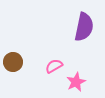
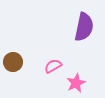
pink semicircle: moved 1 px left
pink star: moved 1 px down
